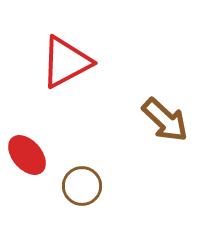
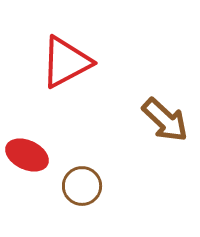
red ellipse: rotated 24 degrees counterclockwise
